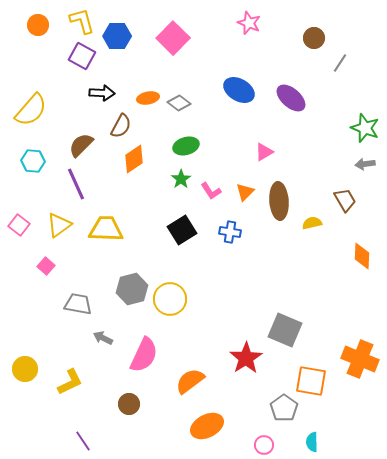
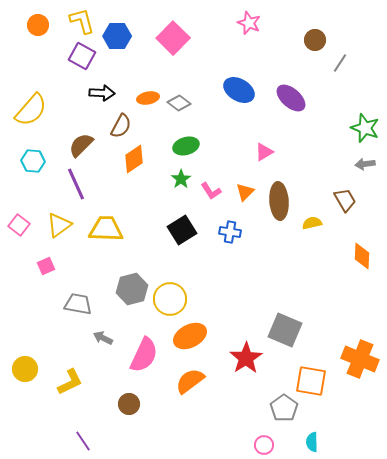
brown circle at (314, 38): moved 1 px right, 2 px down
pink square at (46, 266): rotated 24 degrees clockwise
orange ellipse at (207, 426): moved 17 px left, 90 px up
